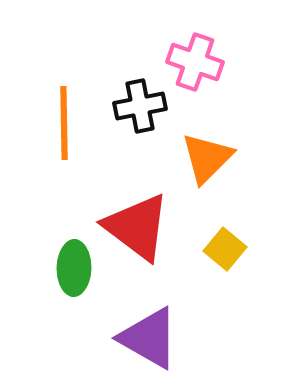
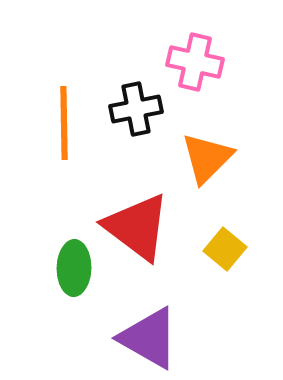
pink cross: rotated 6 degrees counterclockwise
black cross: moved 4 px left, 3 px down
